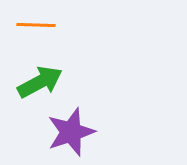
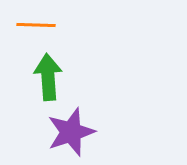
green arrow: moved 8 px right, 5 px up; rotated 66 degrees counterclockwise
